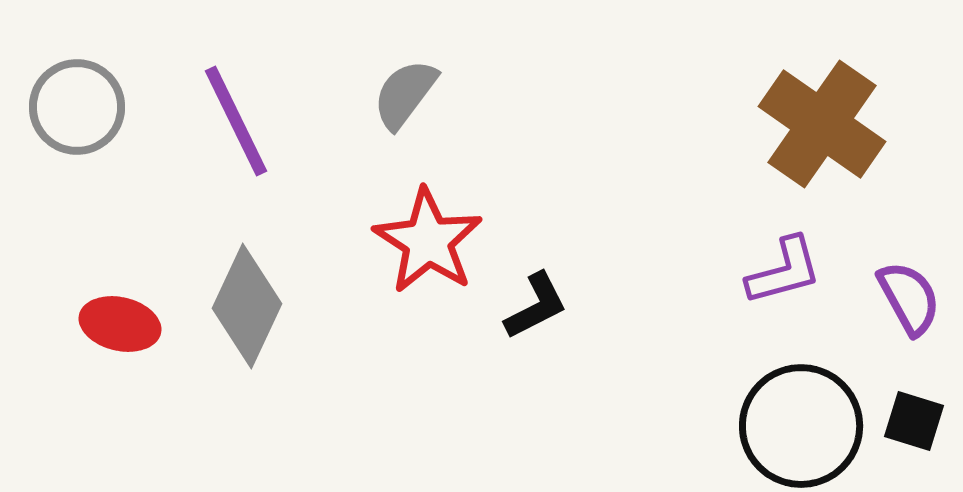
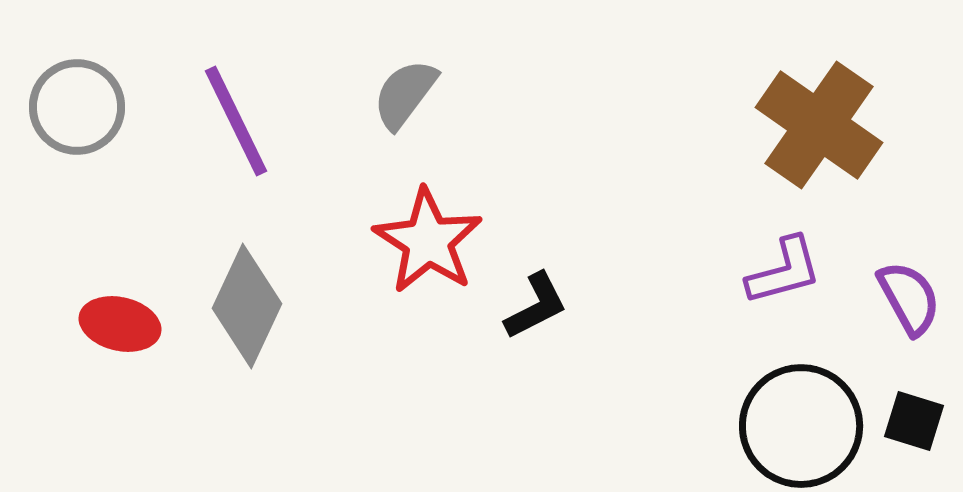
brown cross: moved 3 px left, 1 px down
